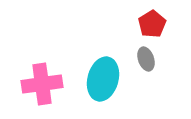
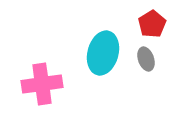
cyan ellipse: moved 26 px up
